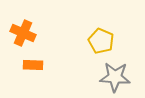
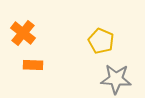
orange cross: rotated 15 degrees clockwise
gray star: moved 1 px right, 2 px down
